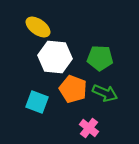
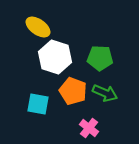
white hexagon: rotated 12 degrees clockwise
orange pentagon: moved 2 px down
cyan square: moved 1 px right, 2 px down; rotated 10 degrees counterclockwise
